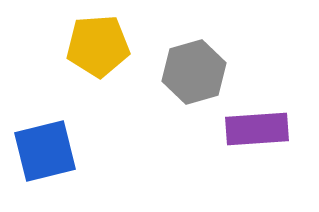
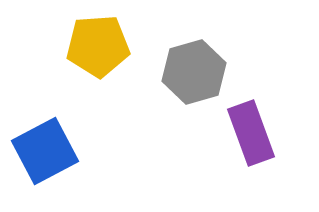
purple rectangle: moved 6 px left, 4 px down; rotated 74 degrees clockwise
blue square: rotated 14 degrees counterclockwise
